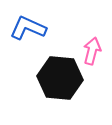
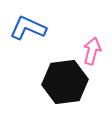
black hexagon: moved 5 px right, 4 px down; rotated 12 degrees counterclockwise
